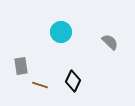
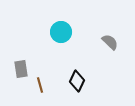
gray rectangle: moved 3 px down
black diamond: moved 4 px right
brown line: rotated 56 degrees clockwise
